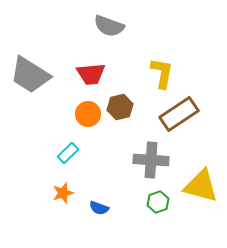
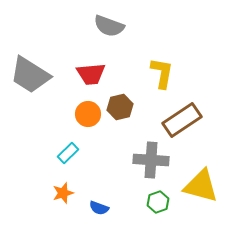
brown rectangle: moved 3 px right, 6 px down
